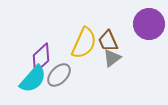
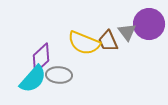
yellow semicircle: rotated 88 degrees clockwise
gray triangle: moved 15 px right, 26 px up; rotated 30 degrees counterclockwise
gray ellipse: rotated 50 degrees clockwise
